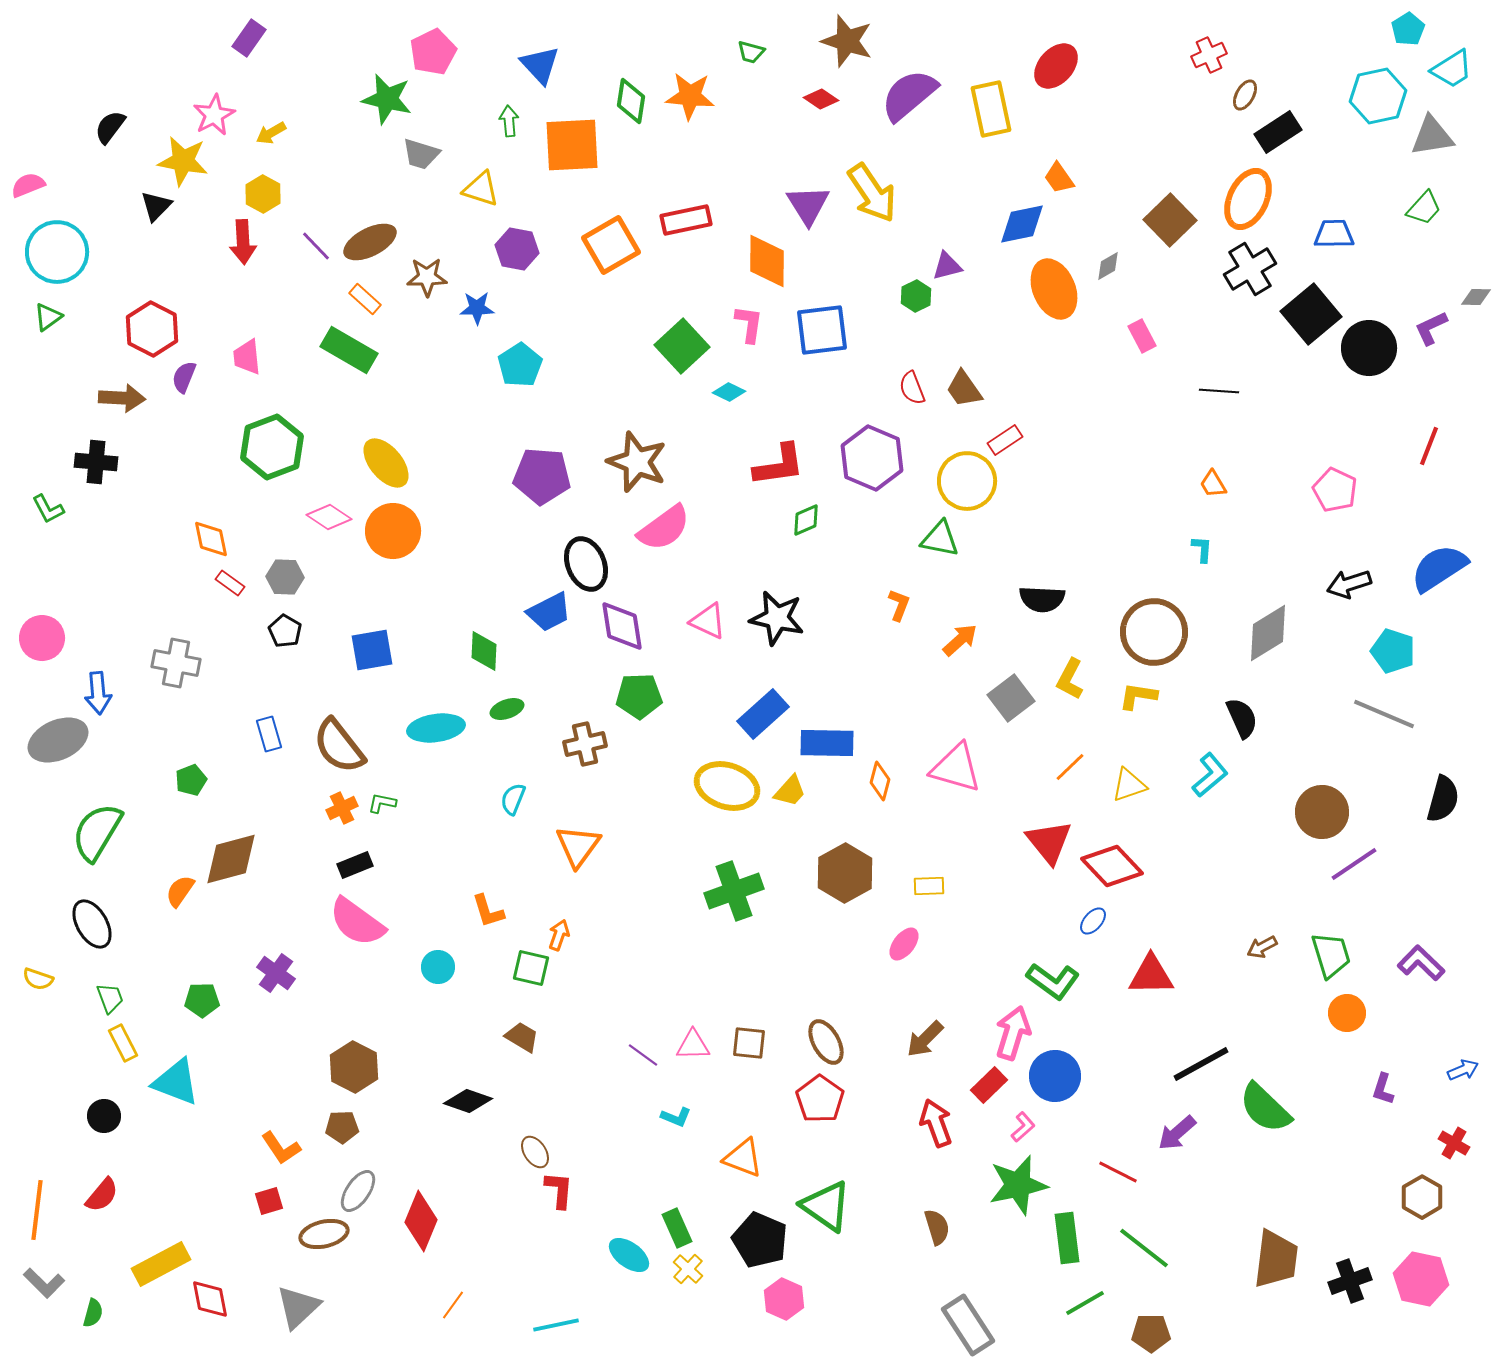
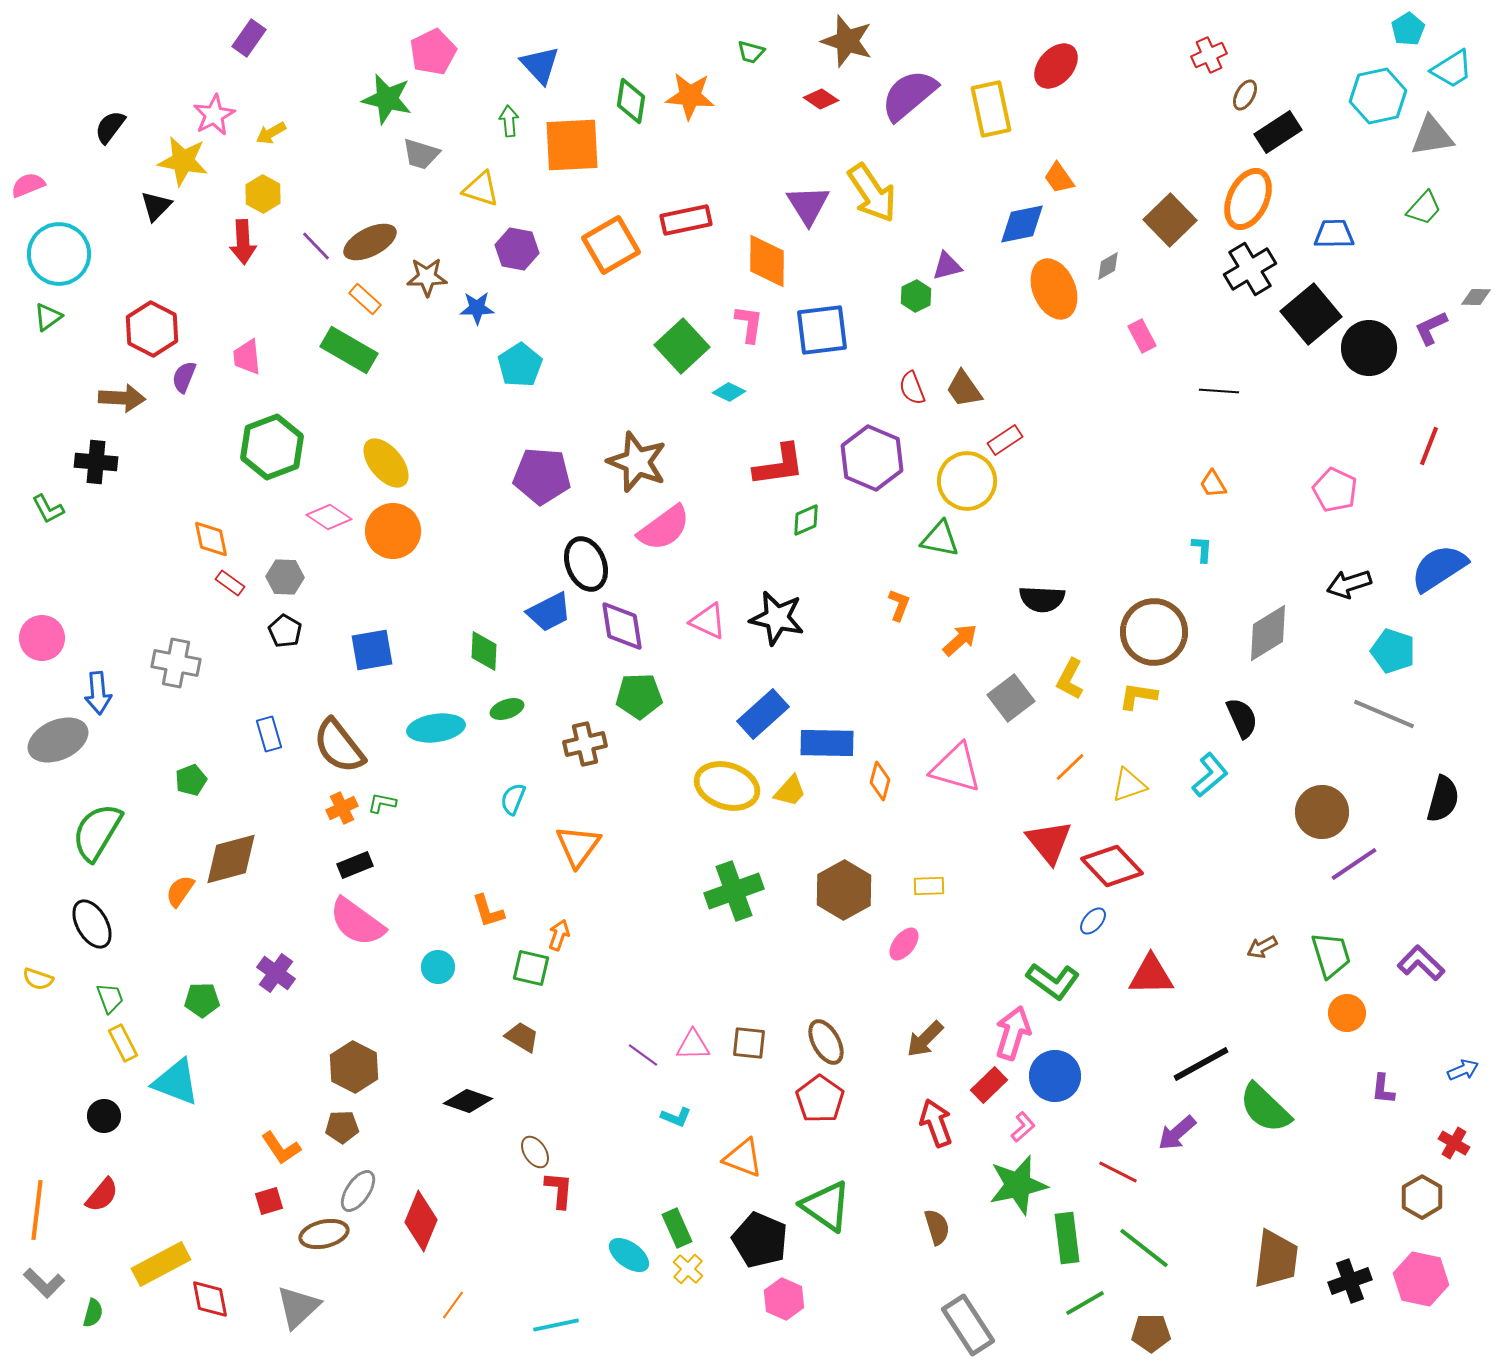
cyan circle at (57, 252): moved 2 px right, 2 px down
brown hexagon at (845, 873): moved 1 px left, 17 px down
purple L-shape at (1383, 1089): rotated 12 degrees counterclockwise
